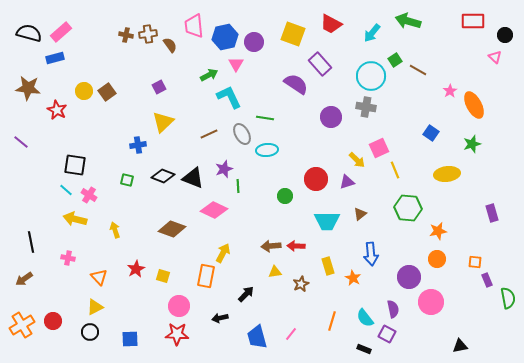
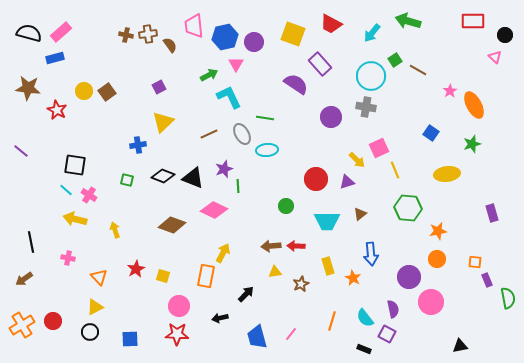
purple line at (21, 142): moved 9 px down
green circle at (285, 196): moved 1 px right, 10 px down
brown diamond at (172, 229): moved 4 px up
